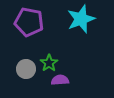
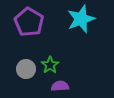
purple pentagon: rotated 20 degrees clockwise
green star: moved 1 px right, 2 px down
purple semicircle: moved 6 px down
